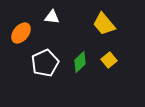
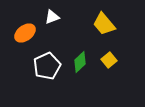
white triangle: rotated 28 degrees counterclockwise
orange ellipse: moved 4 px right; rotated 15 degrees clockwise
white pentagon: moved 2 px right, 3 px down
